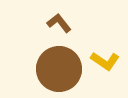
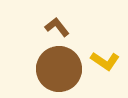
brown L-shape: moved 2 px left, 4 px down
